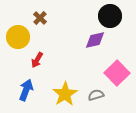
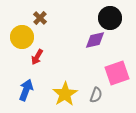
black circle: moved 2 px down
yellow circle: moved 4 px right
red arrow: moved 3 px up
pink square: rotated 25 degrees clockwise
gray semicircle: rotated 126 degrees clockwise
